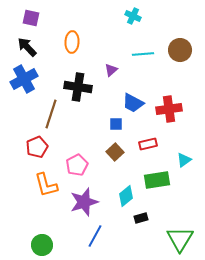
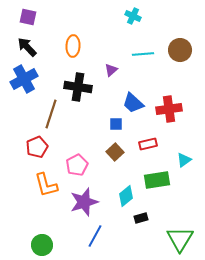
purple square: moved 3 px left, 1 px up
orange ellipse: moved 1 px right, 4 px down
blue trapezoid: rotated 15 degrees clockwise
